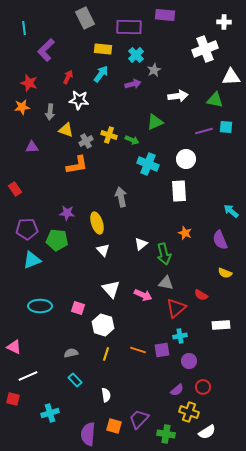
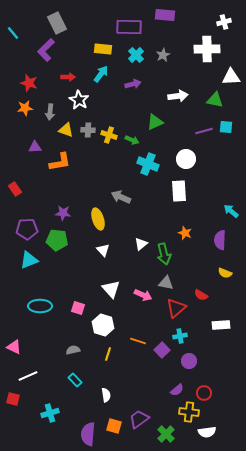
gray rectangle at (85, 18): moved 28 px left, 5 px down
white cross at (224, 22): rotated 16 degrees counterclockwise
cyan line at (24, 28): moved 11 px left, 5 px down; rotated 32 degrees counterclockwise
white cross at (205, 49): moved 2 px right; rotated 20 degrees clockwise
gray star at (154, 70): moved 9 px right, 15 px up
red arrow at (68, 77): rotated 64 degrees clockwise
white star at (79, 100): rotated 24 degrees clockwise
orange star at (22, 107): moved 3 px right, 1 px down
gray cross at (86, 141): moved 2 px right, 11 px up; rotated 32 degrees clockwise
purple triangle at (32, 147): moved 3 px right
orange L-shape at (77, 165): moved 17 px left, 3 px up
gray arrow at (121, 197): rotated 54 degrees counterclockwise
purple star at (67, 213): moved 4 px left
yellow ellipse at (97, 223): moved 1 px right, 4 px up
purple semicircle at (220, 240): rotated 24 degrees clockwise
cyan triangle at (32, 260): moved 3 px left
orange line at (138, 350): moved 9 px up
purple square at (162, 350): rotated 35 degrees counterclockwise
gray semicircle at (71, 353): moved 2 px right, 3 px up
yellow line at (106, 354): moved 2 px right
red circle at (203, 387): moved 1 px right, 6 px down
yellow cross at (189, 412): rotated 12 degrees counterclockwise
purple trapezoid at (139, 419): rotated 10 degrees clockwise
white semicircle at (207, 432): rotated 24 degrees clockwise
green cross at (166, 434): rotated 36 degrees clockwise
